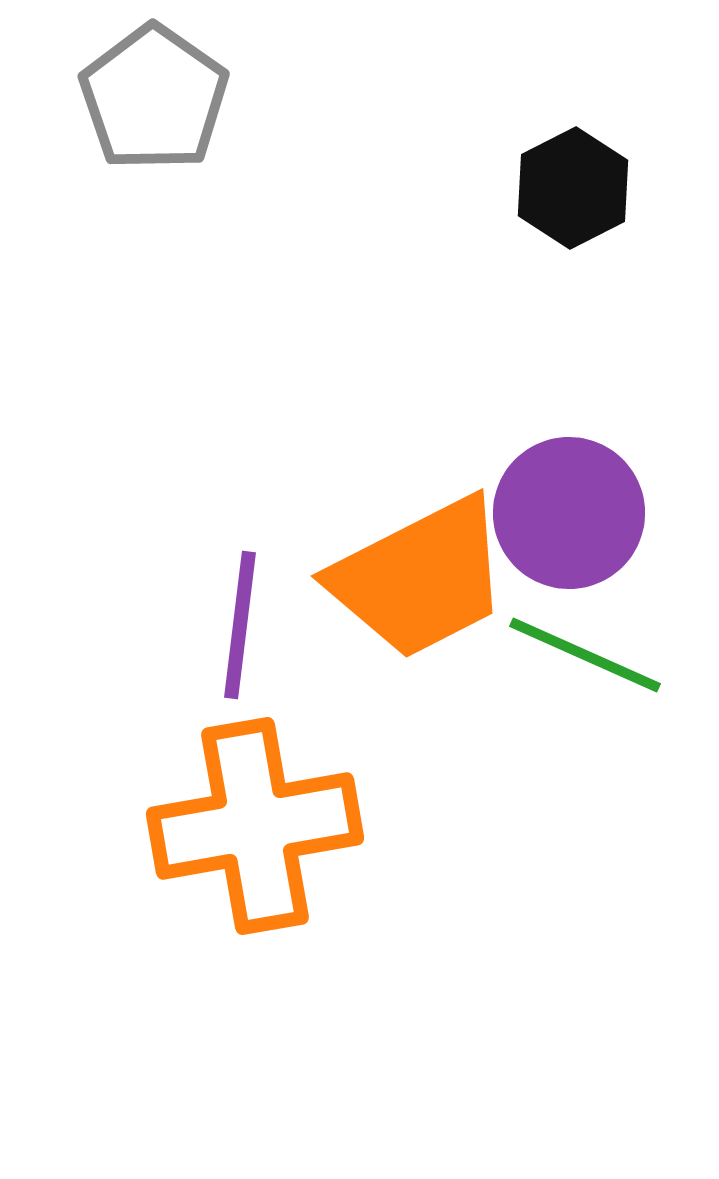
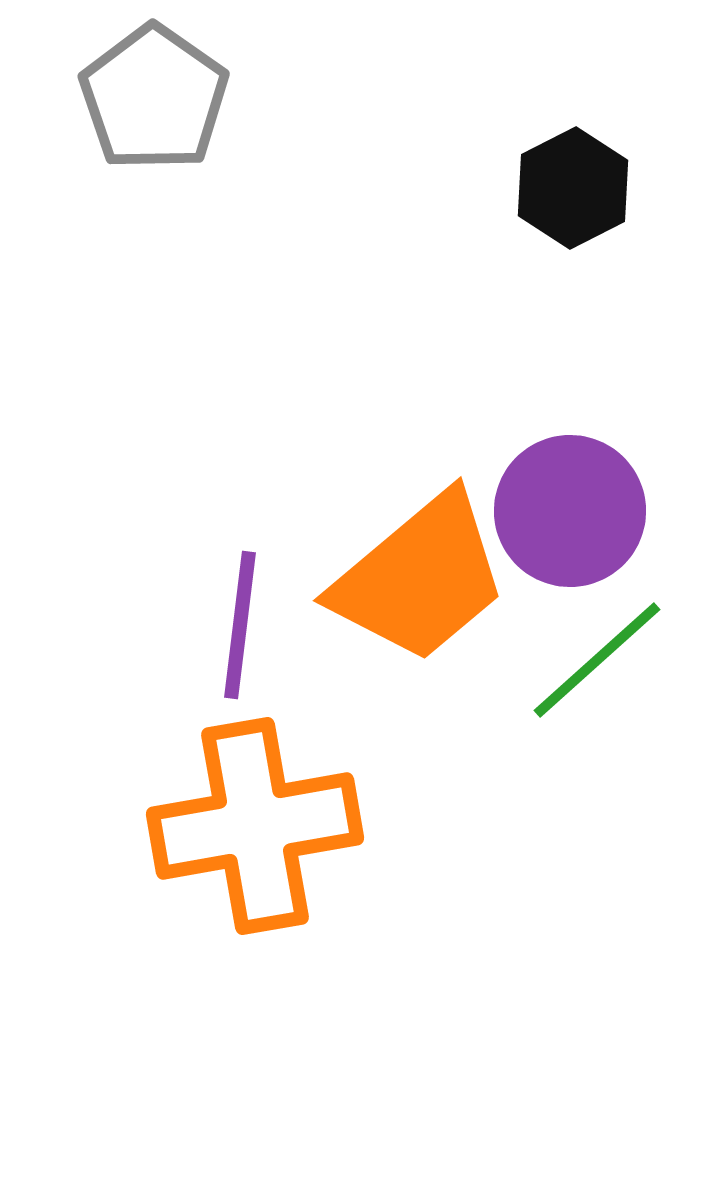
purple circle: moved 1 px right, 2 px up
orange trapezoid: rotated 13 degrees counterclockwise
green line: moved 12 px right, 5 px down; rotated 66 degrees counterclockwise
